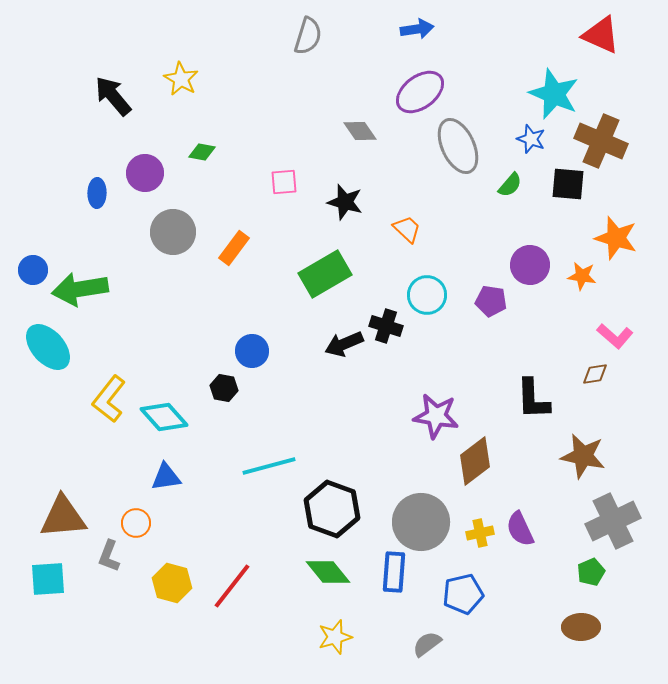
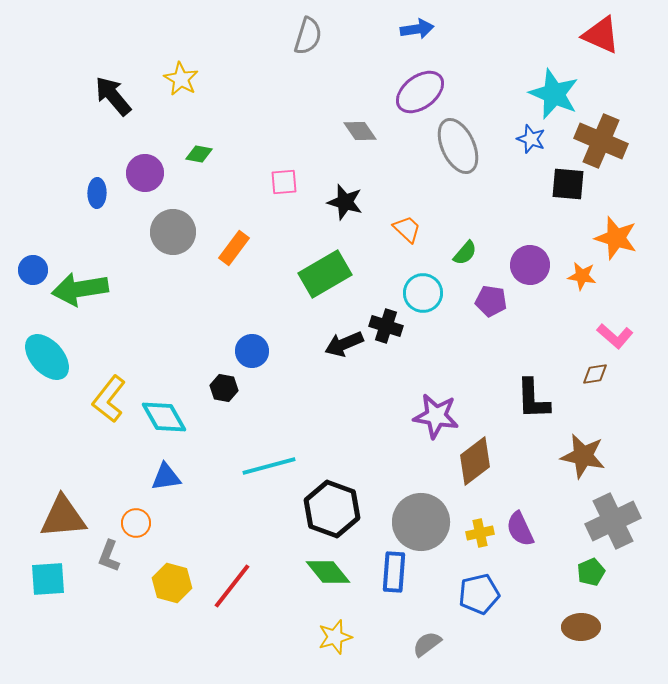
green diamond at (202, 152): moved 3 px left, 2 px down
green semicircle at (510, 185): moved 45 px left, 68 px down
cyan circle at (427, 295): moved 4 px left, 2 px up
cyan ellipse at (48, 347): moved 1 px left, 10 px down
cyan diamond at (164, 417): rotated 12 degrees clockwise
blue pentagon at (463, 594): moved 16 px right
